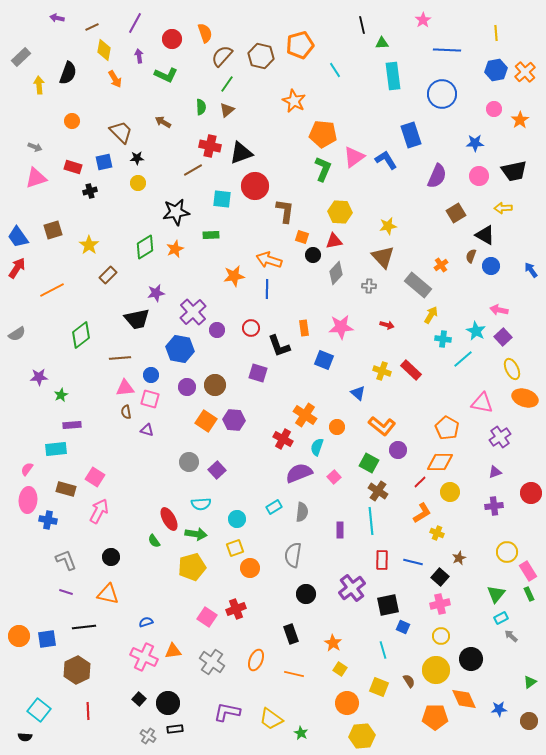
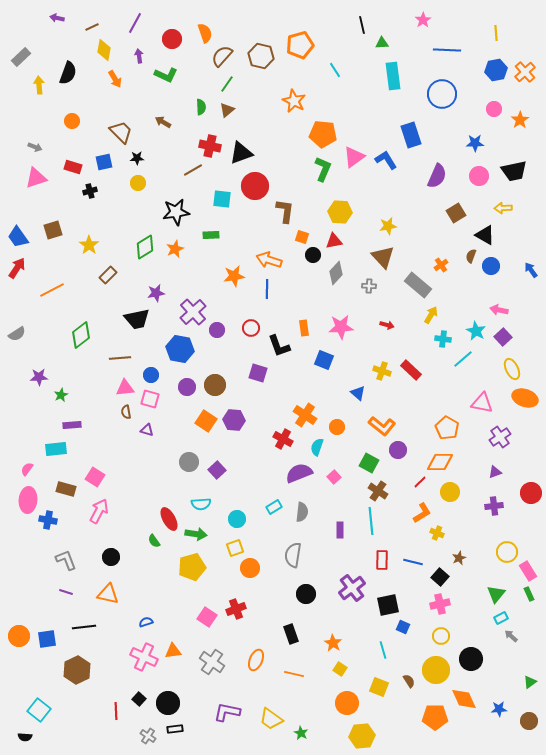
red line at (88, 711): moved 28 px right
